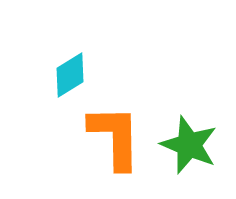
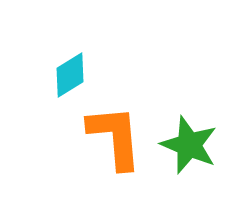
orange L-shape: rotated 4 degrees counterclockwise
